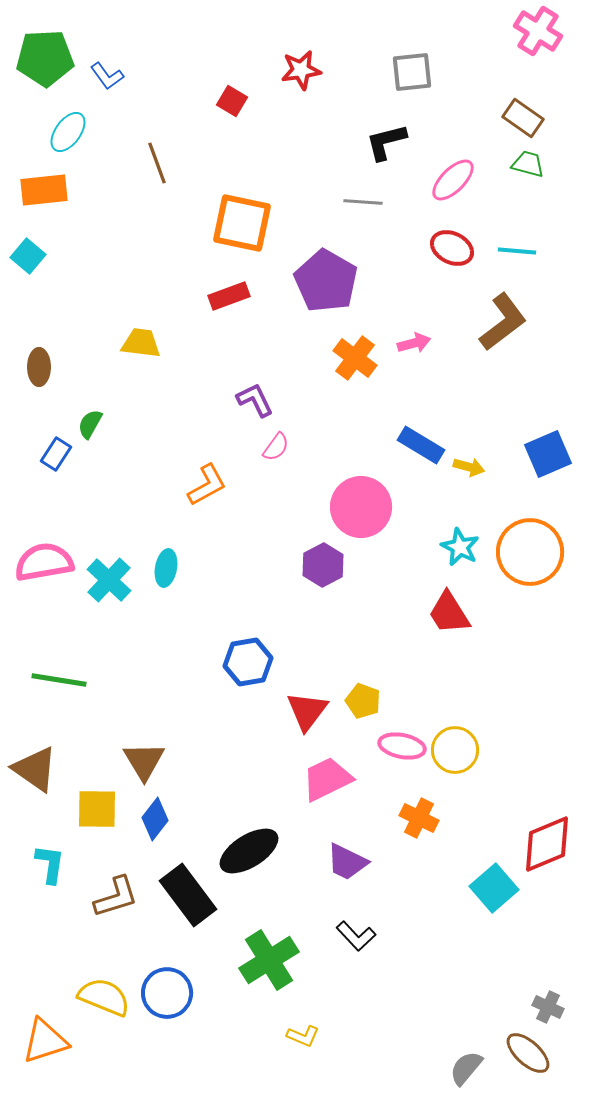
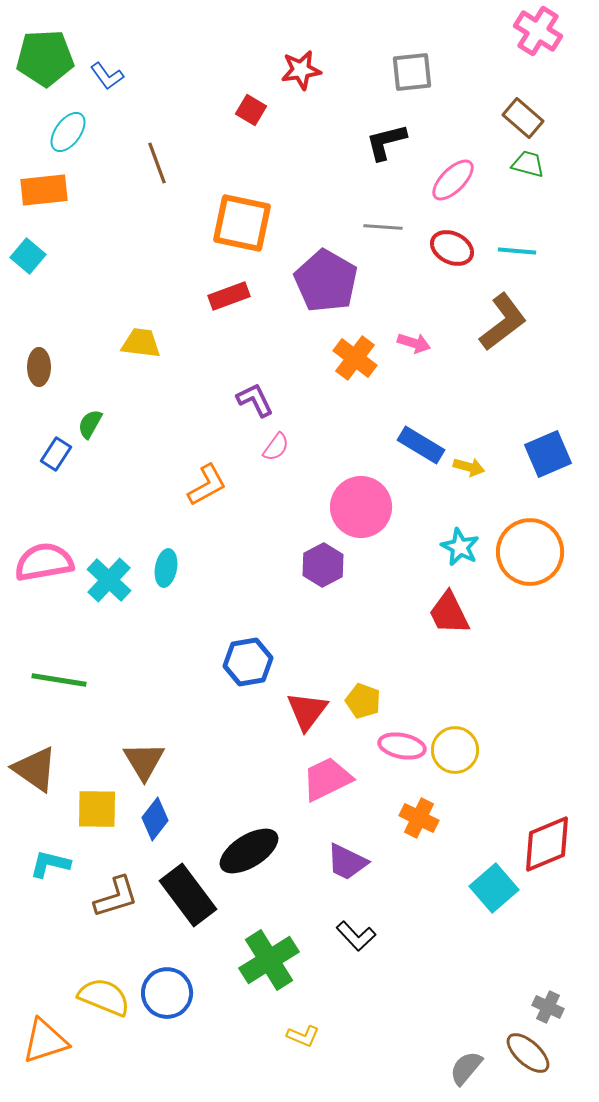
red square at (232, 101): moved 19 px right, 9 px down
brown rectangle at (523, 118): rotated 6 degrees clockwise
gray line at (363, 202): moved 20 px right, 25 px down
pink arrow at (414, 343): rotated 32 degrees clockwise
red trapezoid at (449, 613): rotated 6 degrees clockwise
cyan L-shape at (50, 864): rotated 84 degrees counterclockwise
